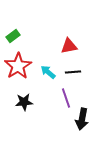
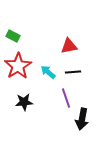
green rectangle: rotated 64 degrees clockwise
